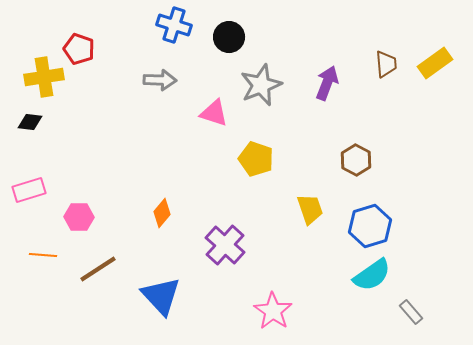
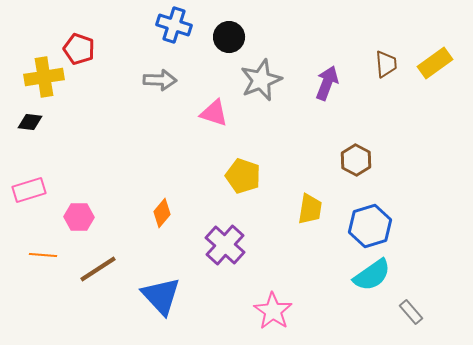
gray star: moved 5 px up
yellow pentagon: moved 13 px left, 17 px down
yellow trapezoid: rotated 28 degrees clockwise
